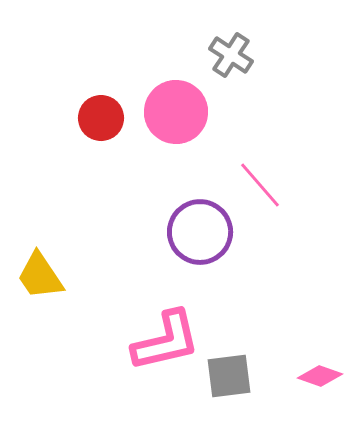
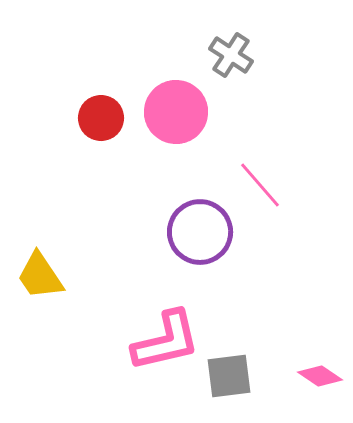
pink diamond: rotated 15 degrees clockwise
